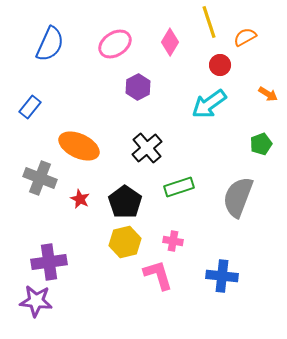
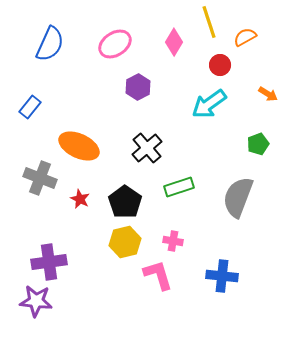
pink diamond: moved 4 px right
green pentagon: moved 3 px left
